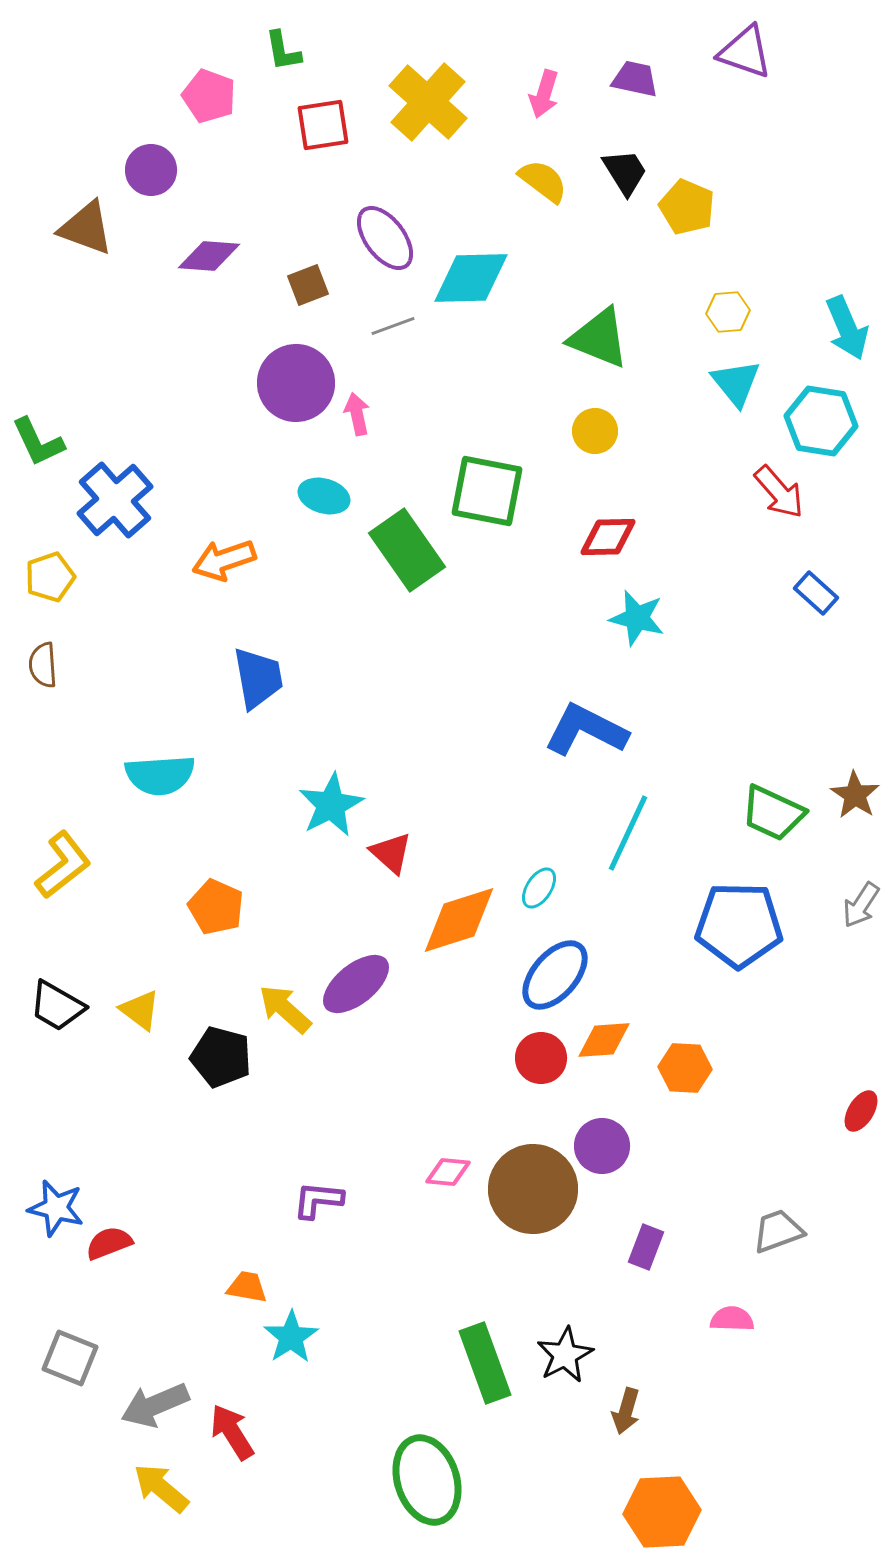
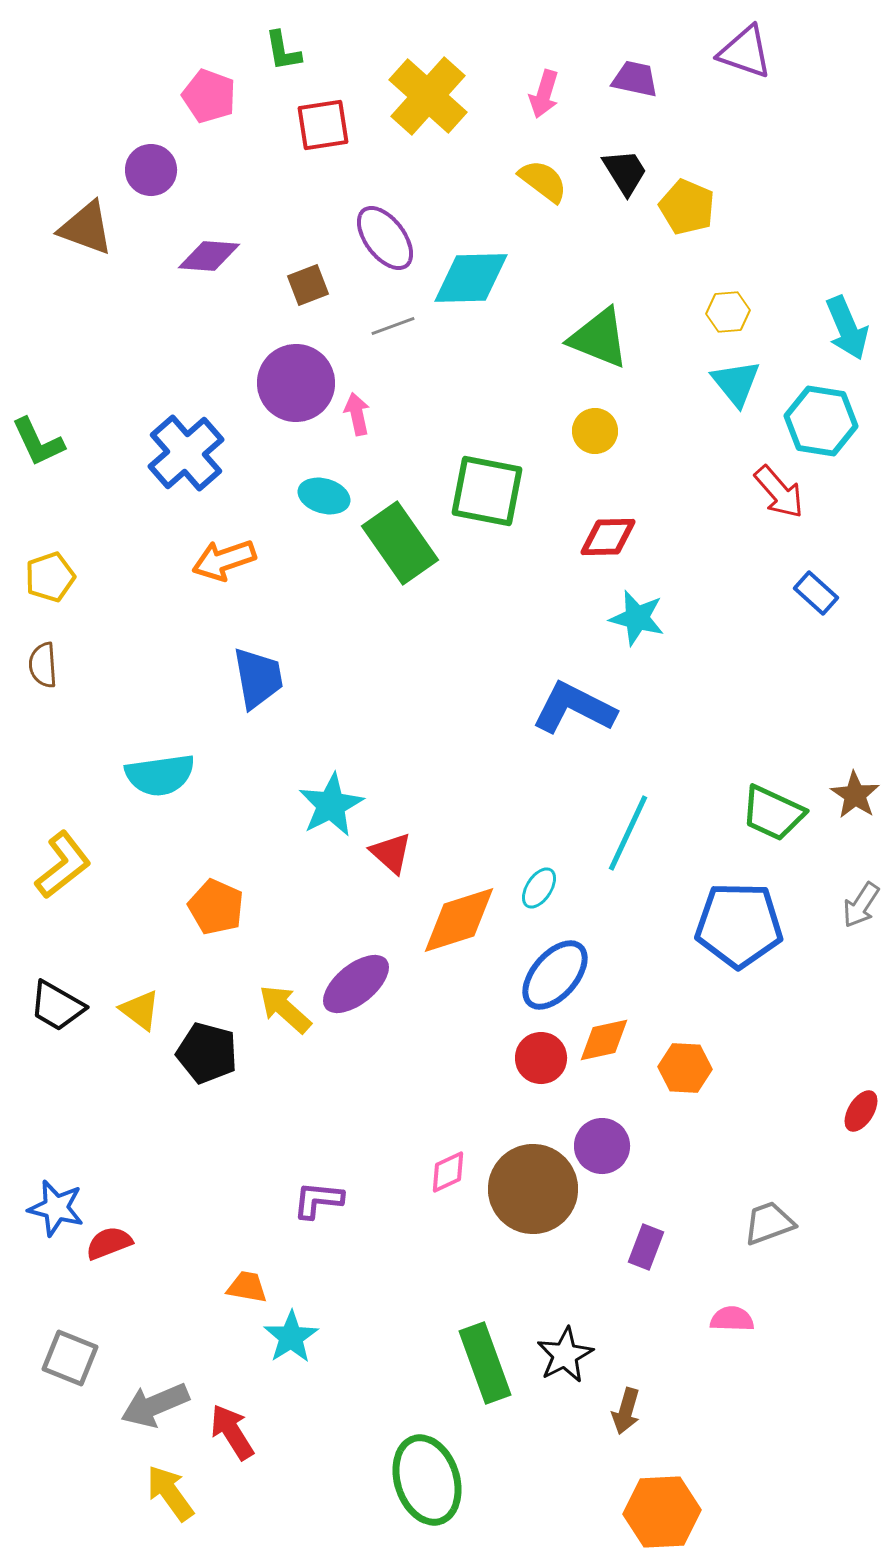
yellow cross at (428, 102): moved 6 px up
blue cross at (115, 500): moved 71 px right, 47 px up
green rectangle at (407, 550): moved 7 px left, 7 px up
blue L-shape at (586, 730): moved 12 px left, 22 px up
cyan semicircle at (160, 775): rotated 4 degrees counterclockwise
orange diamond at (604, 1040): rotated 8 degrees counterclockwise
black pentagon at (221, 1057): moved 14 px left, 4 px up
pink diamond at (448, 1172): rotated 30 degrees counterclockwise
gray trapezoid at (778, 1231): moved 9 px left, 8 px up
yellow arrow at (161, 1488): moved 9 px right, 5 px down; rotated 14 degrees clockwise
